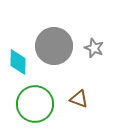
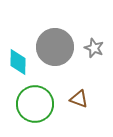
gray circle: moved 1 px right, 1 px down
